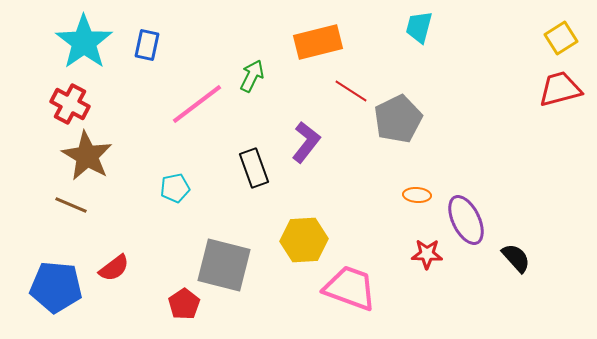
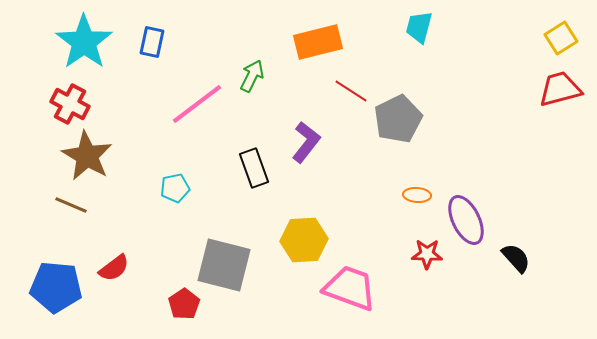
blue rectangle: moved 5 px right, 3 px up
